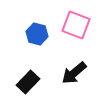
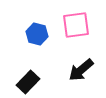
pink square: rotated 28 degrees counterclockwise
black arrow: moved 7 px right, 3 px up
